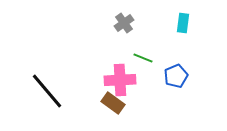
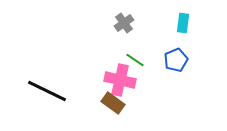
green line: moved 8 px left, 2 px down; rotated 12 degrees clockwise
blue pentagon: moved 16 px up
pink cross: rotated 16 degrees clockwise
black line: rotated 24 degrees counterclockwise
